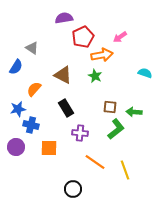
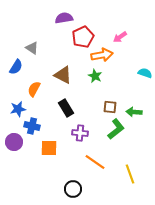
orange semicircle: rotated 14 degrees counterclockwise
blue cross: moved 1 px right, 1 px down
purple circle: moved 2 px left, 5 px up
yellow line: moved 5 px right, 4 px down
